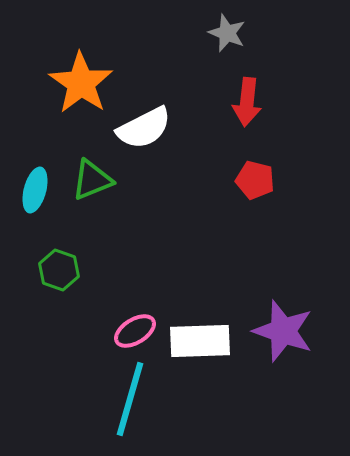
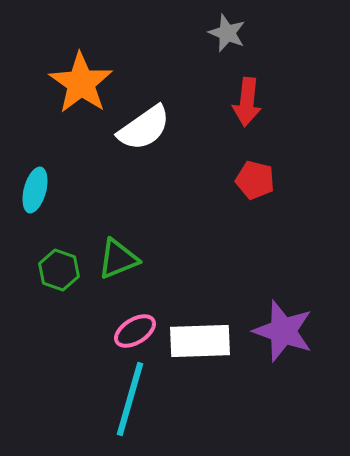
white semicircle: rotated 8 degrees counterclockwise
green triangle: moved 26 px right, 79 px down
